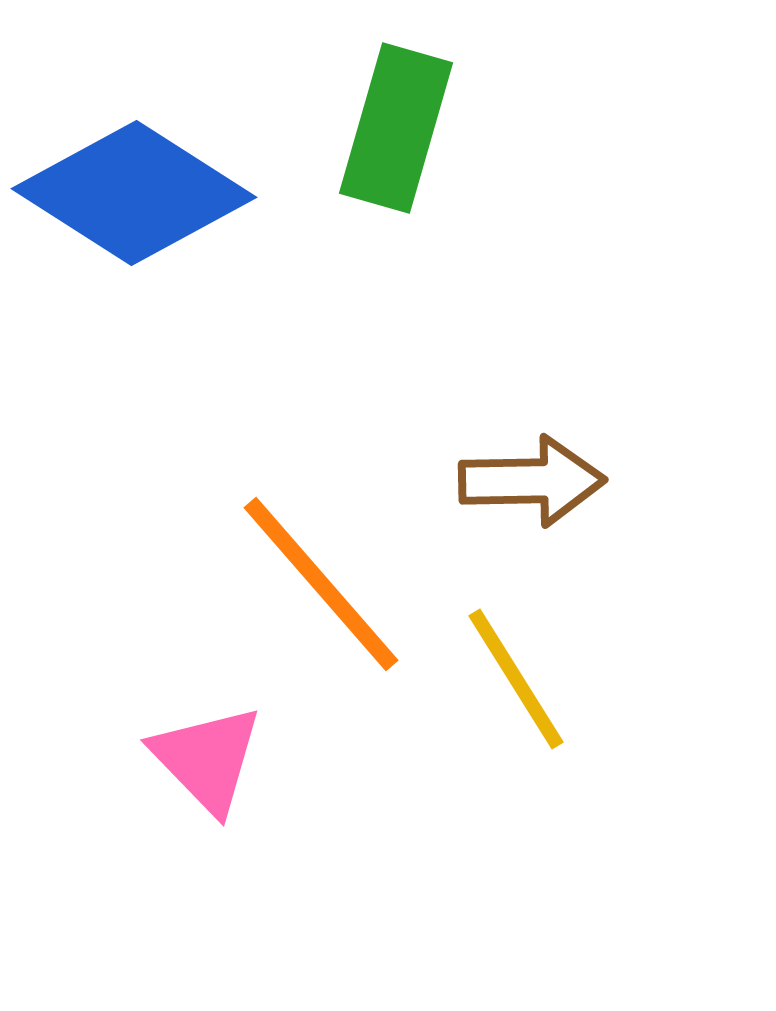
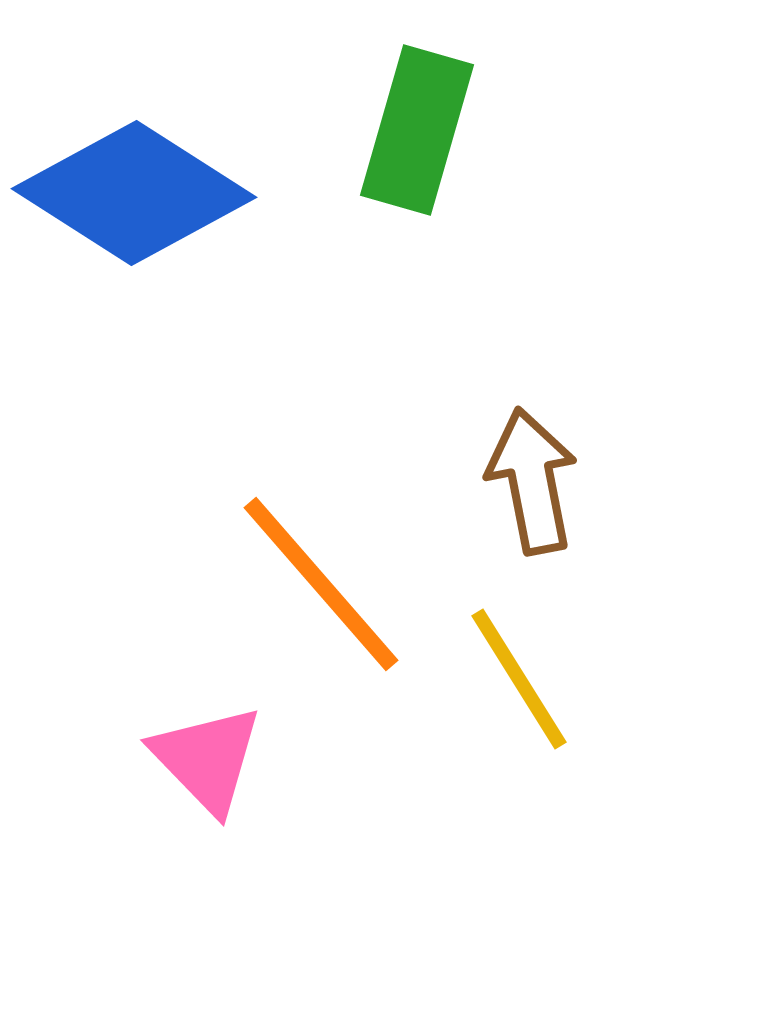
green rectangle: moved 21 px right, 2 px down
brown arrow: rotated 100 degrees counterclockwise
yellow line: moved 3 px right
